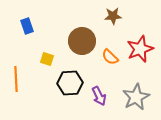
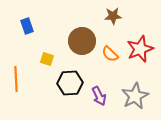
orange semicircle: moved 3 px up
gray star: moved 1 px left, 1 px up
